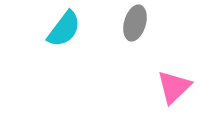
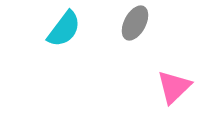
gray ellipse: rotated 12 degrees clockwise
